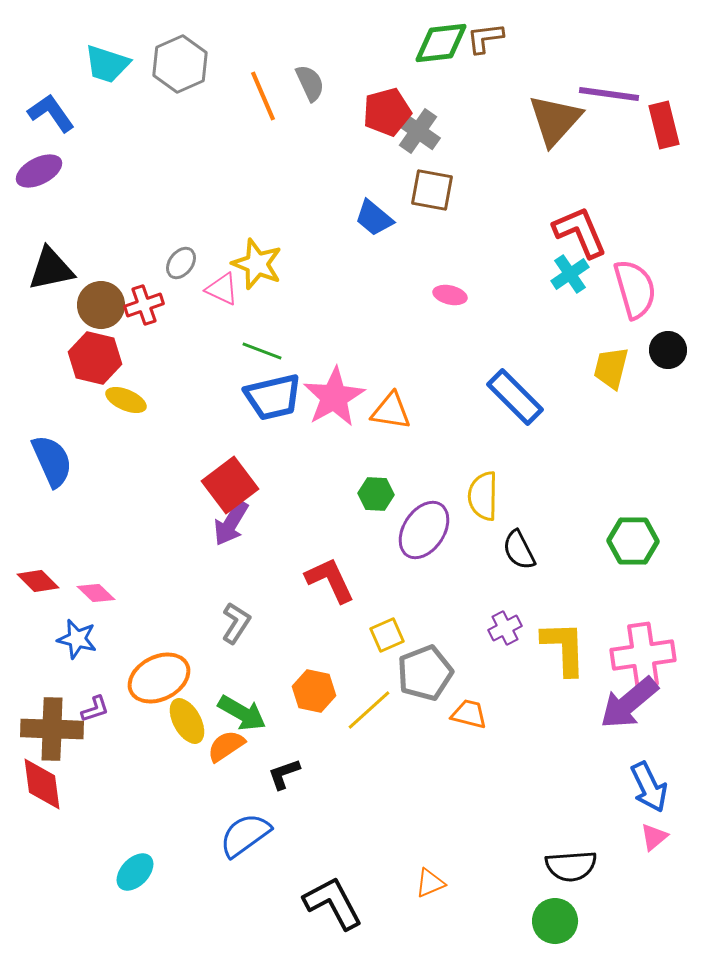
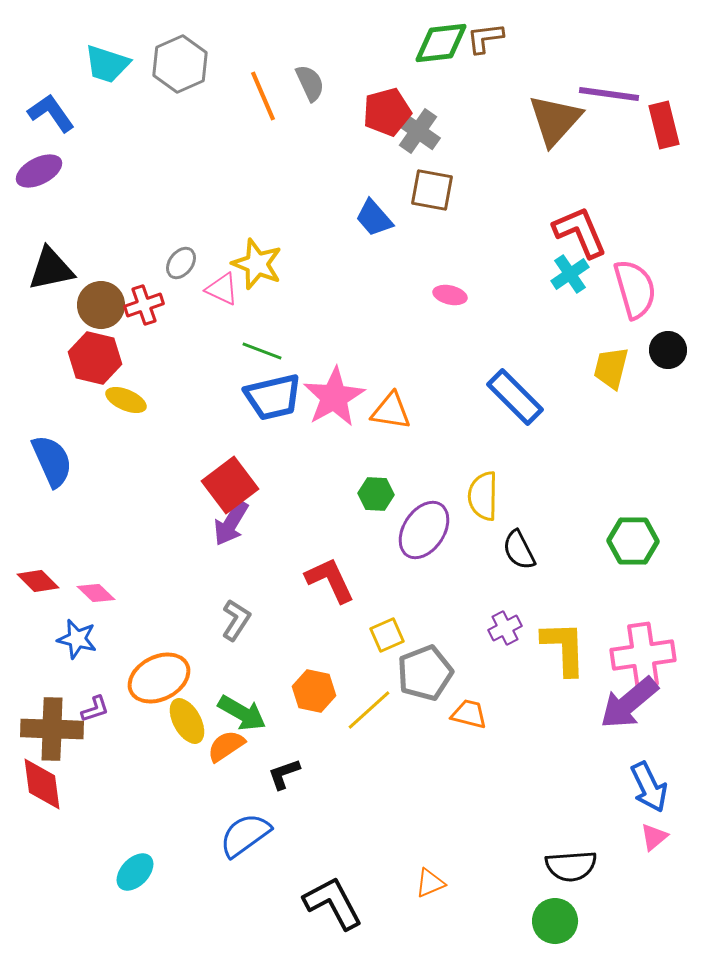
blue trapezoid at (374, 218): rotated 9 degrees clockwise
gray L-shape at (236, 623): moved 3 px up
